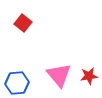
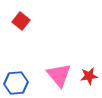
red square: moved 2 px left, 2 px up
blue hexagon: moved 1 px left
